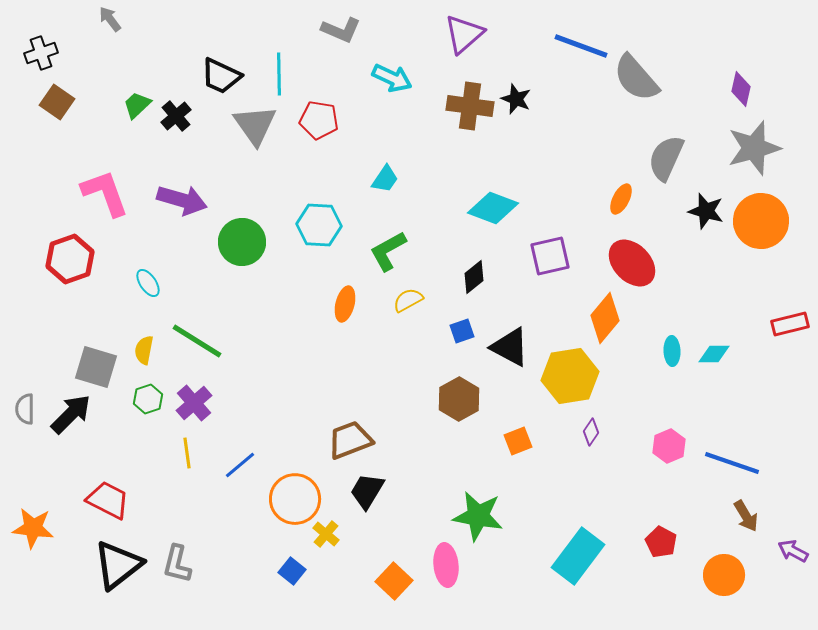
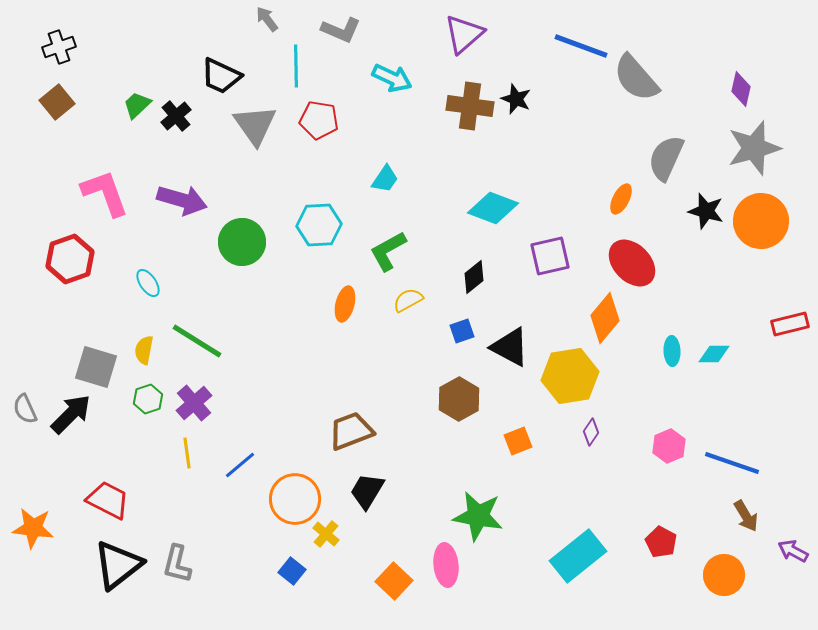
gray arrow at (110, 19): moved 157 px right
black cross at (41, 53): moved 18 px right, 6 px up
cyan line at (279, 74): moved 17 px right, 8 px up
brown square at (57, 102): rotated 16 degrees clockwise
cyan hexagon at (319, 225): rotated 6 degrees counterclockwise
gray semicircle at (25, 409): rotated 24 degrees counterclockwise
brown trapezoid at (350, 440): moved 1 px right, 9 px up
cyan rectangle at (578, 556): rotated 14 degrees clockwise
